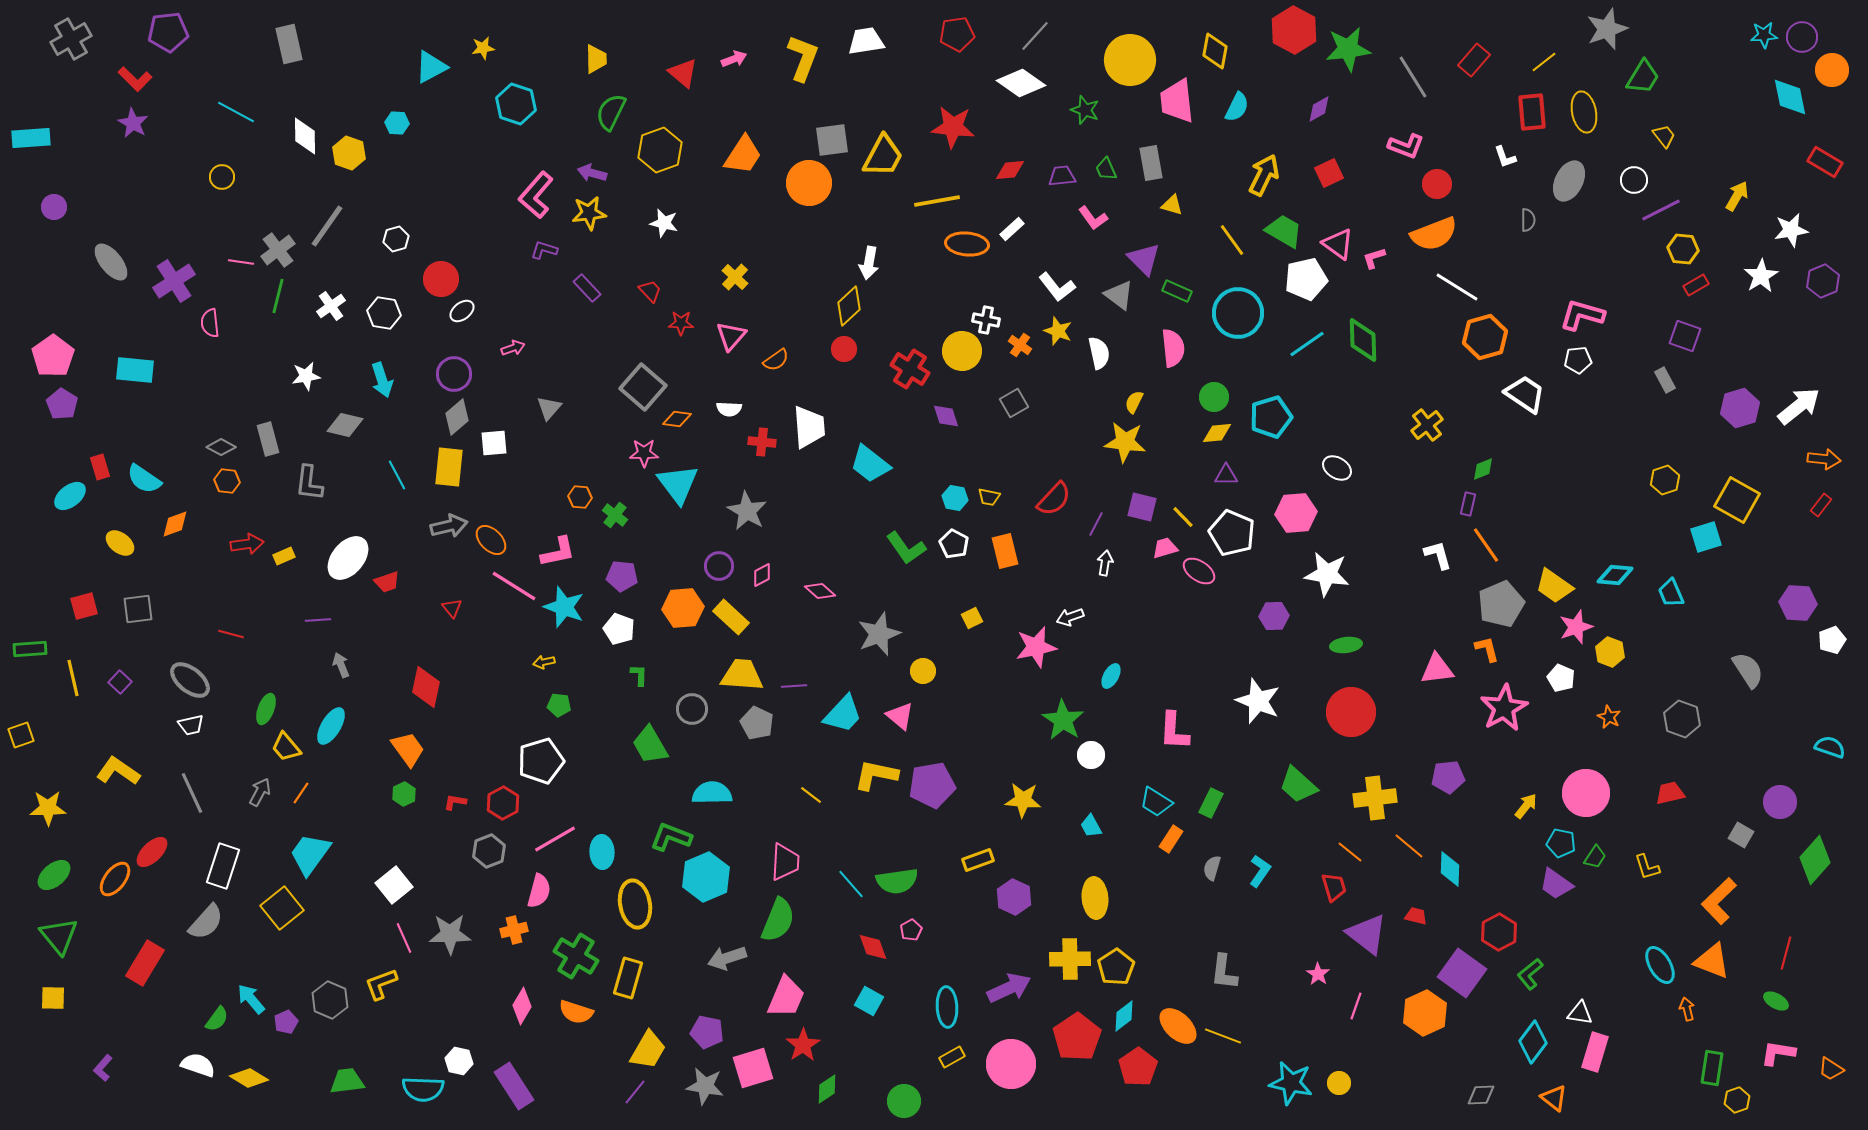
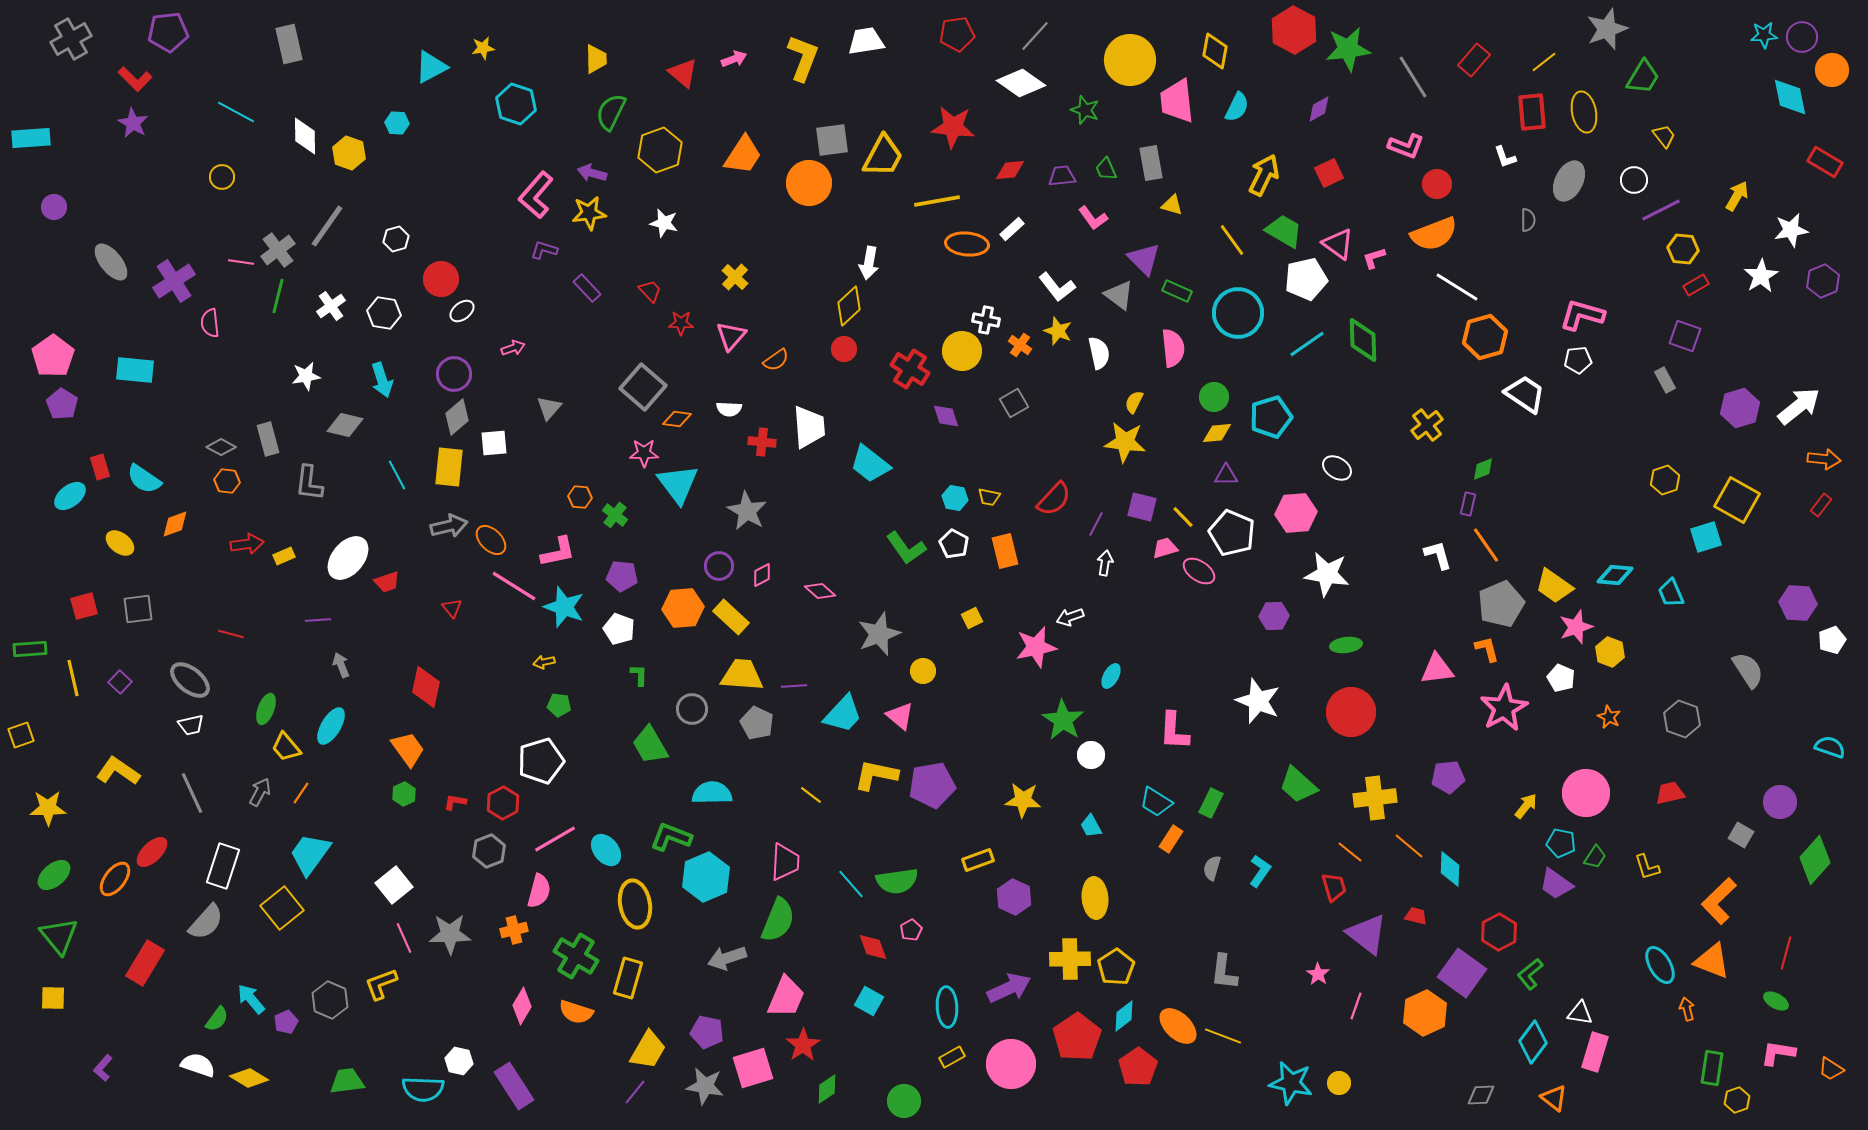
cyan ellipse at (602, 852): moved 4 px right, 2 px up; rotated 36 degrees counterclockwise
